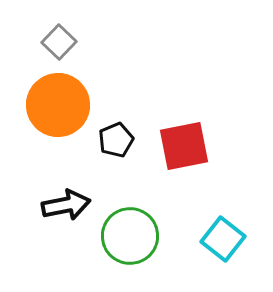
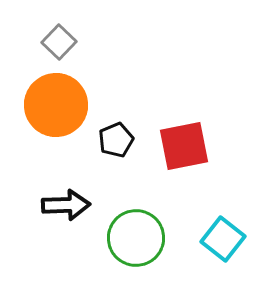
orange circle: moved 2 px left
black arrow: rotated 9 degrees clockwise
green circle: moved 6 px right, 2 px down
